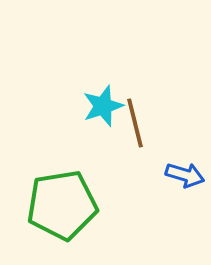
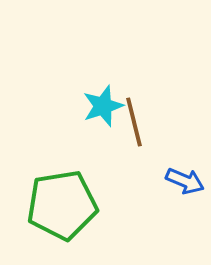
brown line: moved 1 px left, 1 px up
blue arrow: moved 6 px down; rotated 6 degrees clockwise
